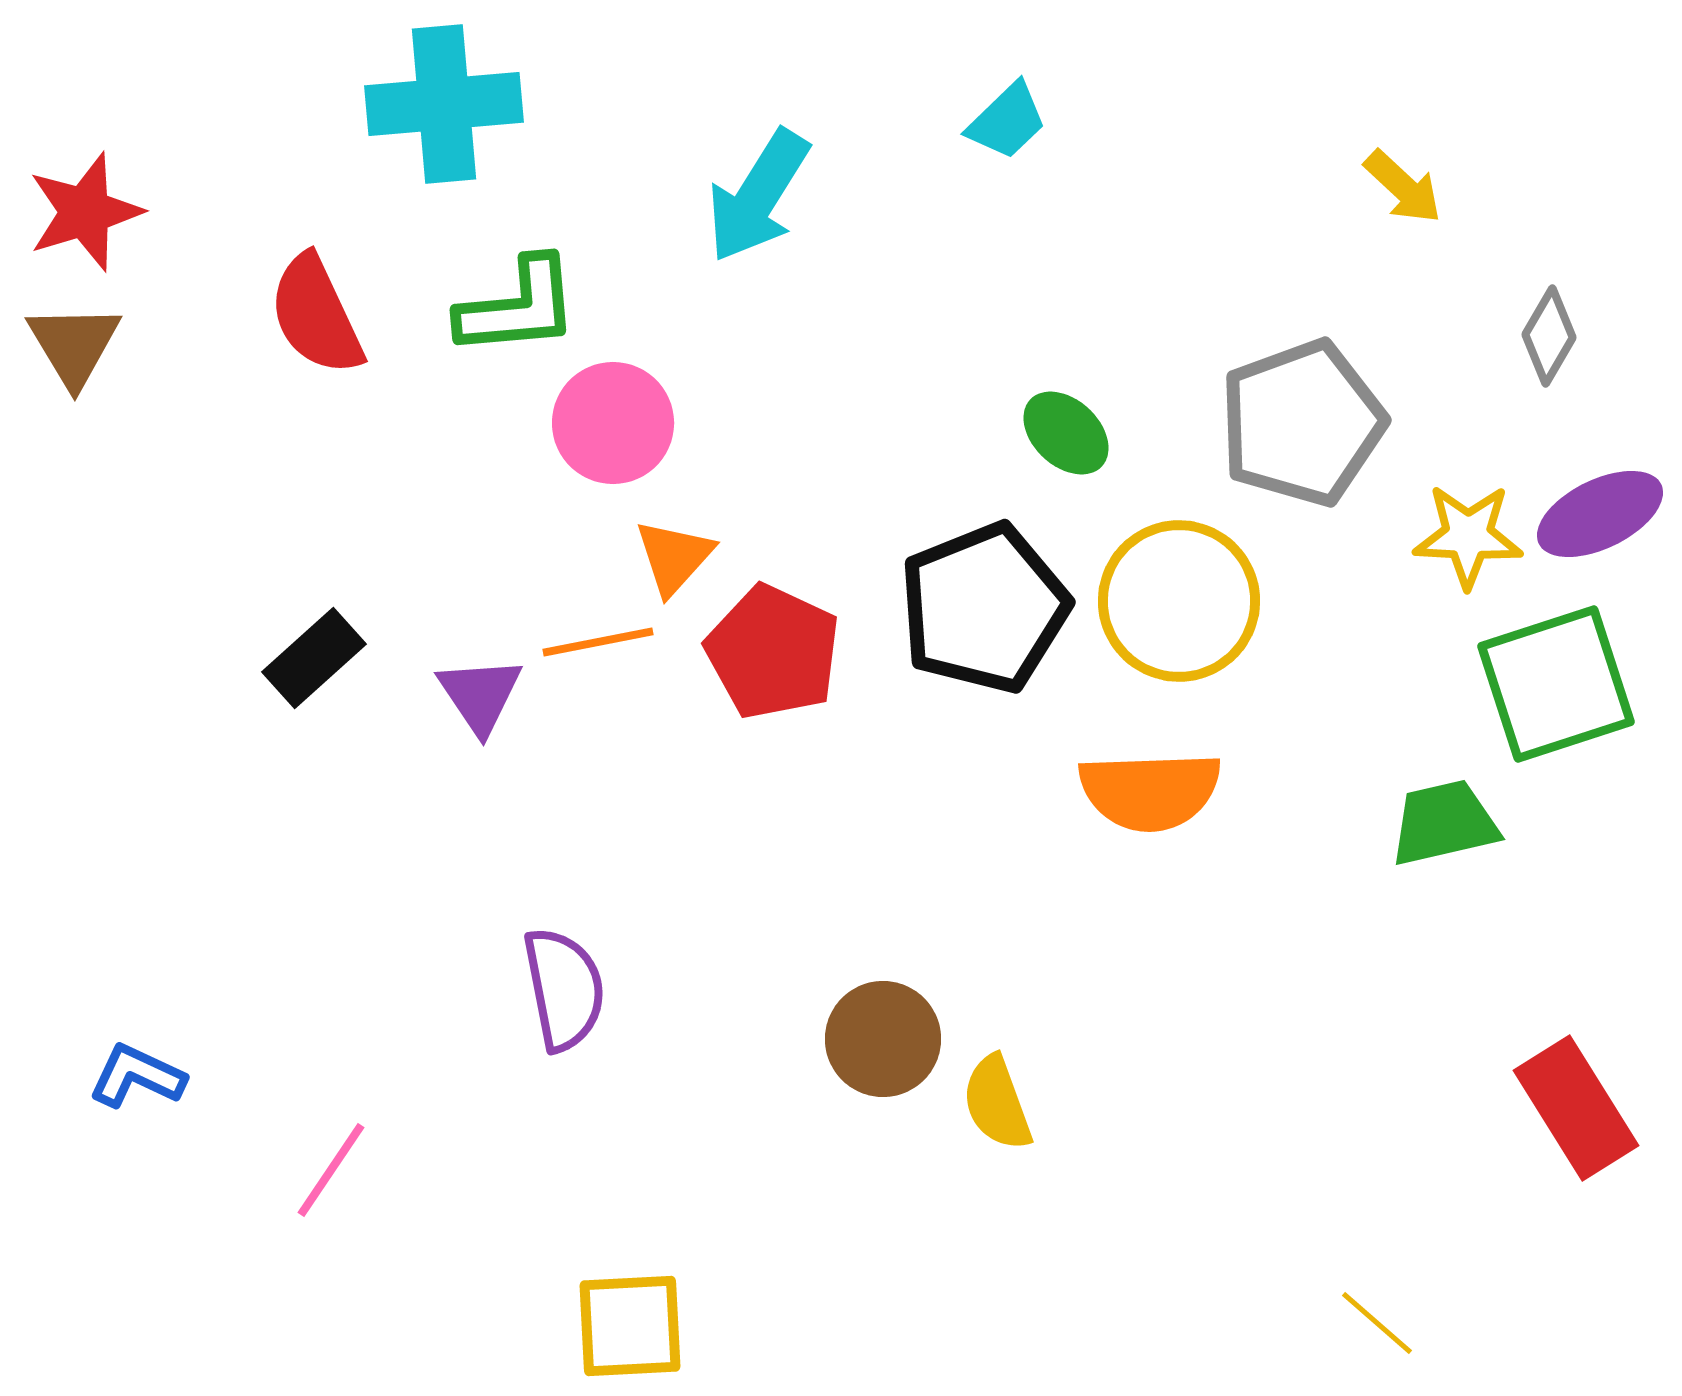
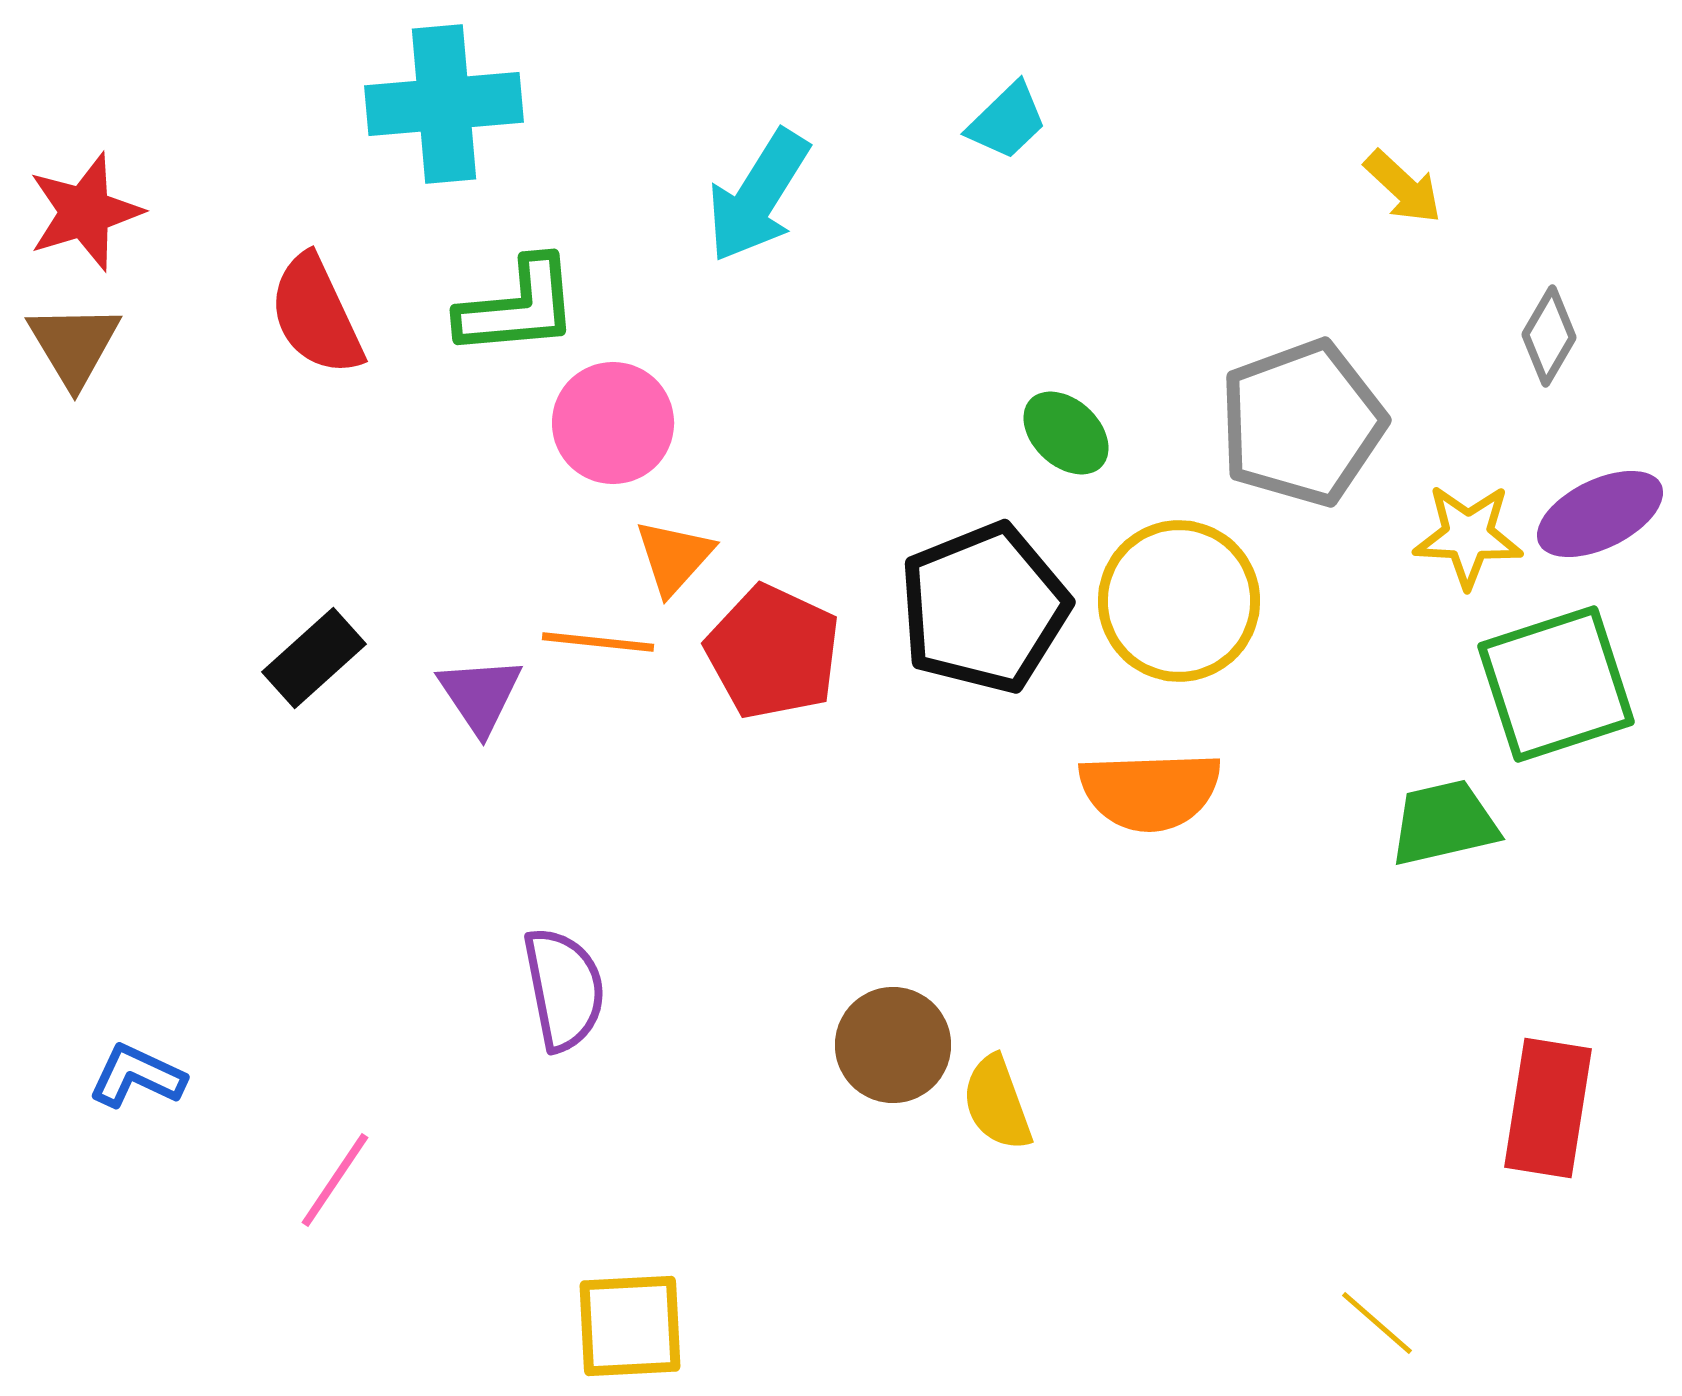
orange line: rotated 17 degrees clockwise
brown circle: moved 10 px right, 6 px down
red rectangle: moved 28 px left; rotated 41 degrees clockwise
pink line: moved 4 px right, 10 px down
